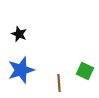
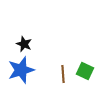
black star: moved 5 px right, 10 px down
brown line: moved 4 px right, 9 px up
